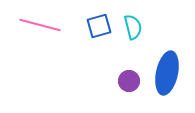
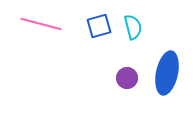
pink line: moved 1 px right, 1 px up
purple circle: moved 2 px left, 3 px up
